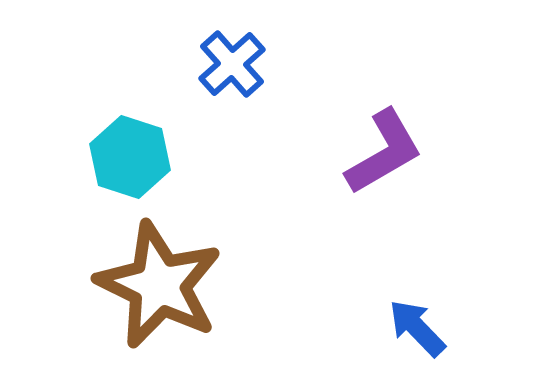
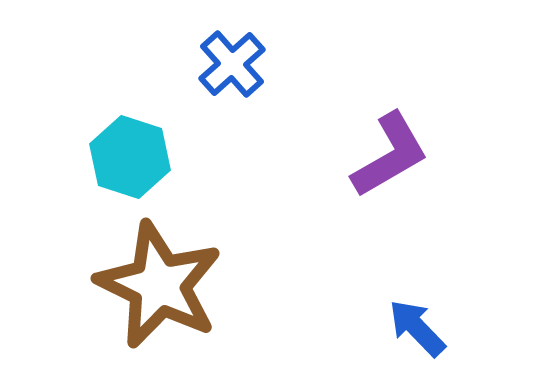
purple L-shape: moved 6 px right, 3 px down
